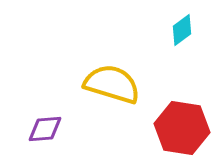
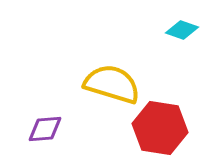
cyan diamond: rotated 56 degrees clockwise
red hexagon: moved 22 px left
